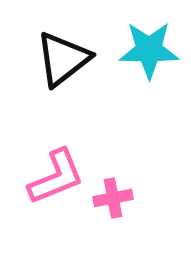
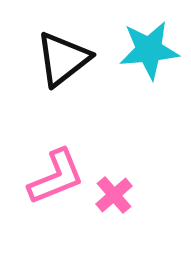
cyan star: rotated 6 degrees counterclockwise
pink cross: moved 1 px right, 3 px up; rotated 30 degrees counterclockwise
